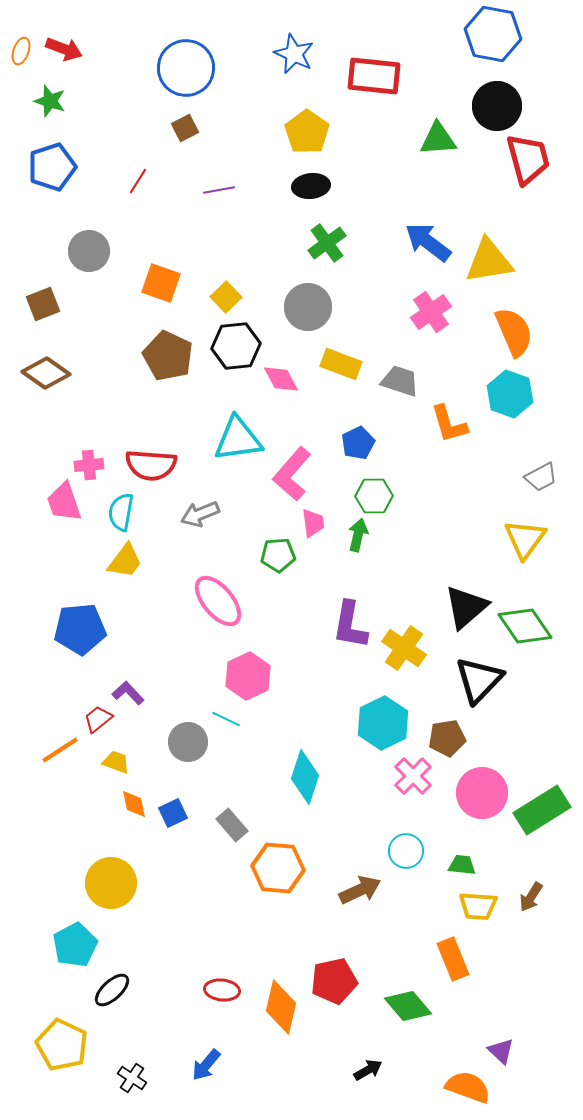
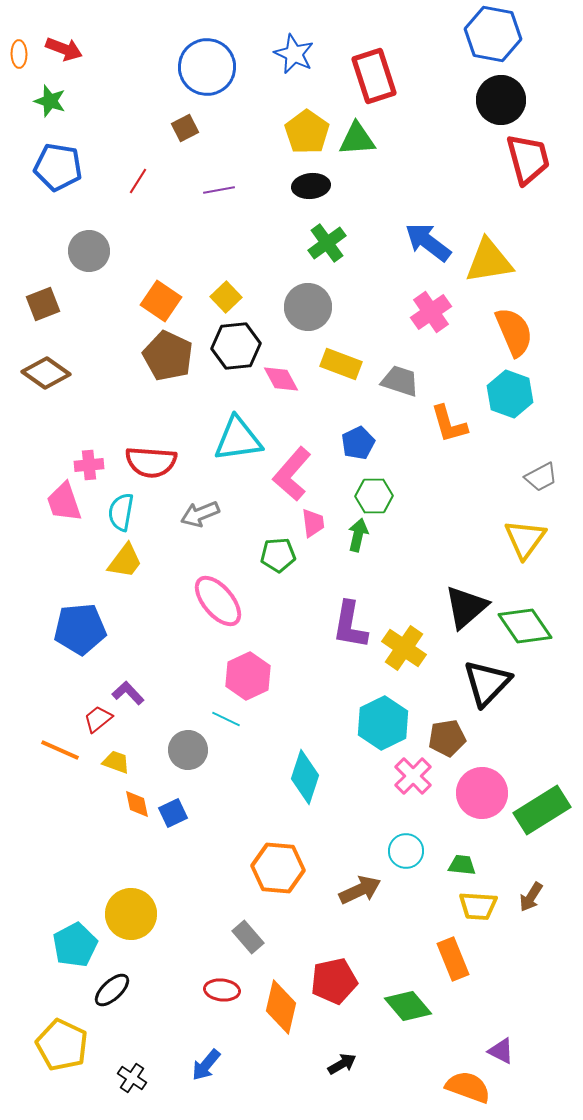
orange ellipse at (21, 51): moved 2 px left, 3 px down; rotated 20 degrees counterclockwise
blue circle at (186, 68): moved 21 px right, 1 px up
red rectangle at (374, 76): rotated 66 degrees clockwise
black circle at (497, 106): moved 4 px right, 6 px up
green triangle at (438, 139): moved 81 px left
blue pentagon at (52, 167): moved 6 px right; rotated 27 degrees clockwise
orange square at (161, 283): moved 18 px down; rotated 15 degrees clockwise
red semicircle at (151, 465): moved 3 px up
black triangle at (479, 680): moved 8 px right, 3 px down
gray circle at (188, 742): moved 8 px down
orange line at (60, 750): rotated 57 degrees clockwise
orange diamond at (134, 804): moved 3 px right
gray rectangle at (232, 825): moved 16 px right, 112 px down
yellow circle at (111, 883): moved 20 px right, 31 px down
purple triangle at (501, 1051): rotated 16 degrees counterclockwise
black arrow at (368, 1070): moved 26 px left, 6 px up
